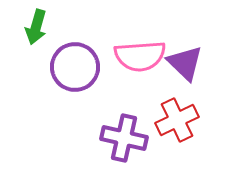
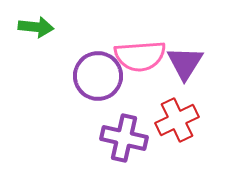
green arrow: rotated 100 degrees counterclockwise
purple triangle: rotated 18 degrees clockwise
purple circle: moved 23 px right, 9 px down
